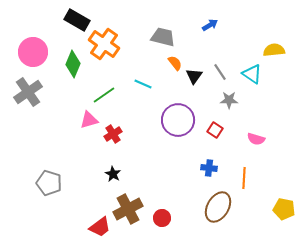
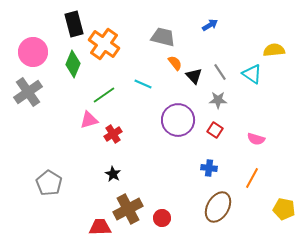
black rectangle: moved 3 px left, 4 px down; rotated 45 degrees clockwise
black triangle: rotated 18 degrees counterclockwise
gray star: moved 11 px left
orange line: moved 8 px right; rotated 25 degrees clockwise
gray pentagon: rotated 15 degrees clockwise
red trapezoid: rotated 145 degrees counterclockwise
